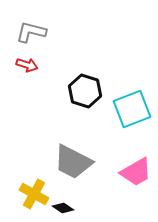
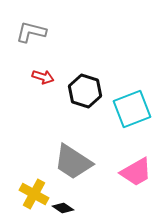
red arrow: moved 16 px right, 12 px down
gray trapezoid: rotated 6 degrees clockwise
